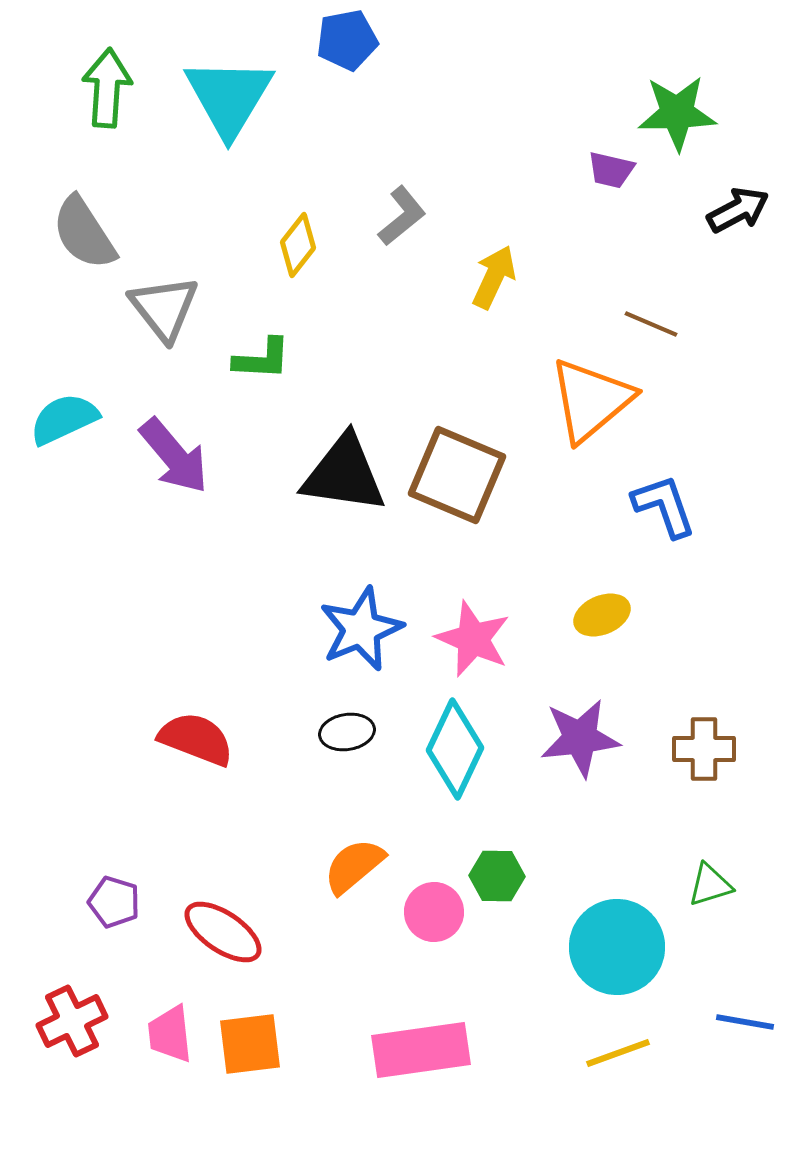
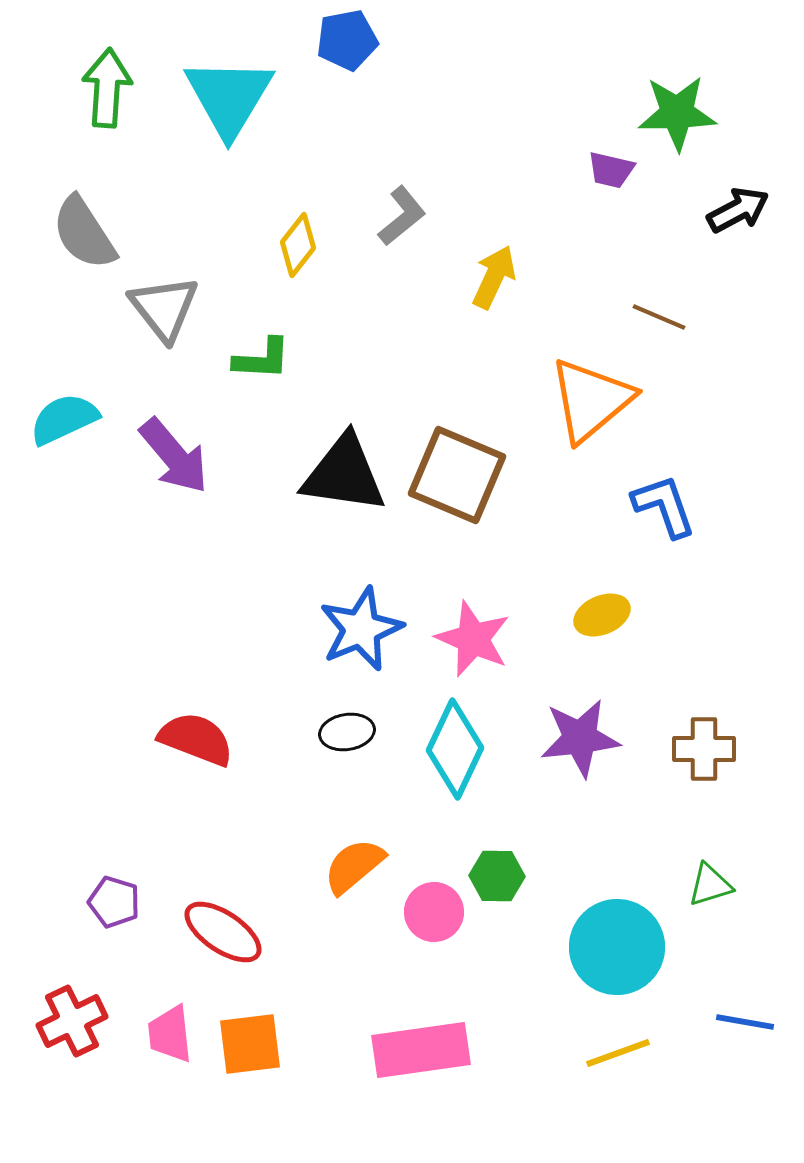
brown line: moved 8 px right, 7 px up
